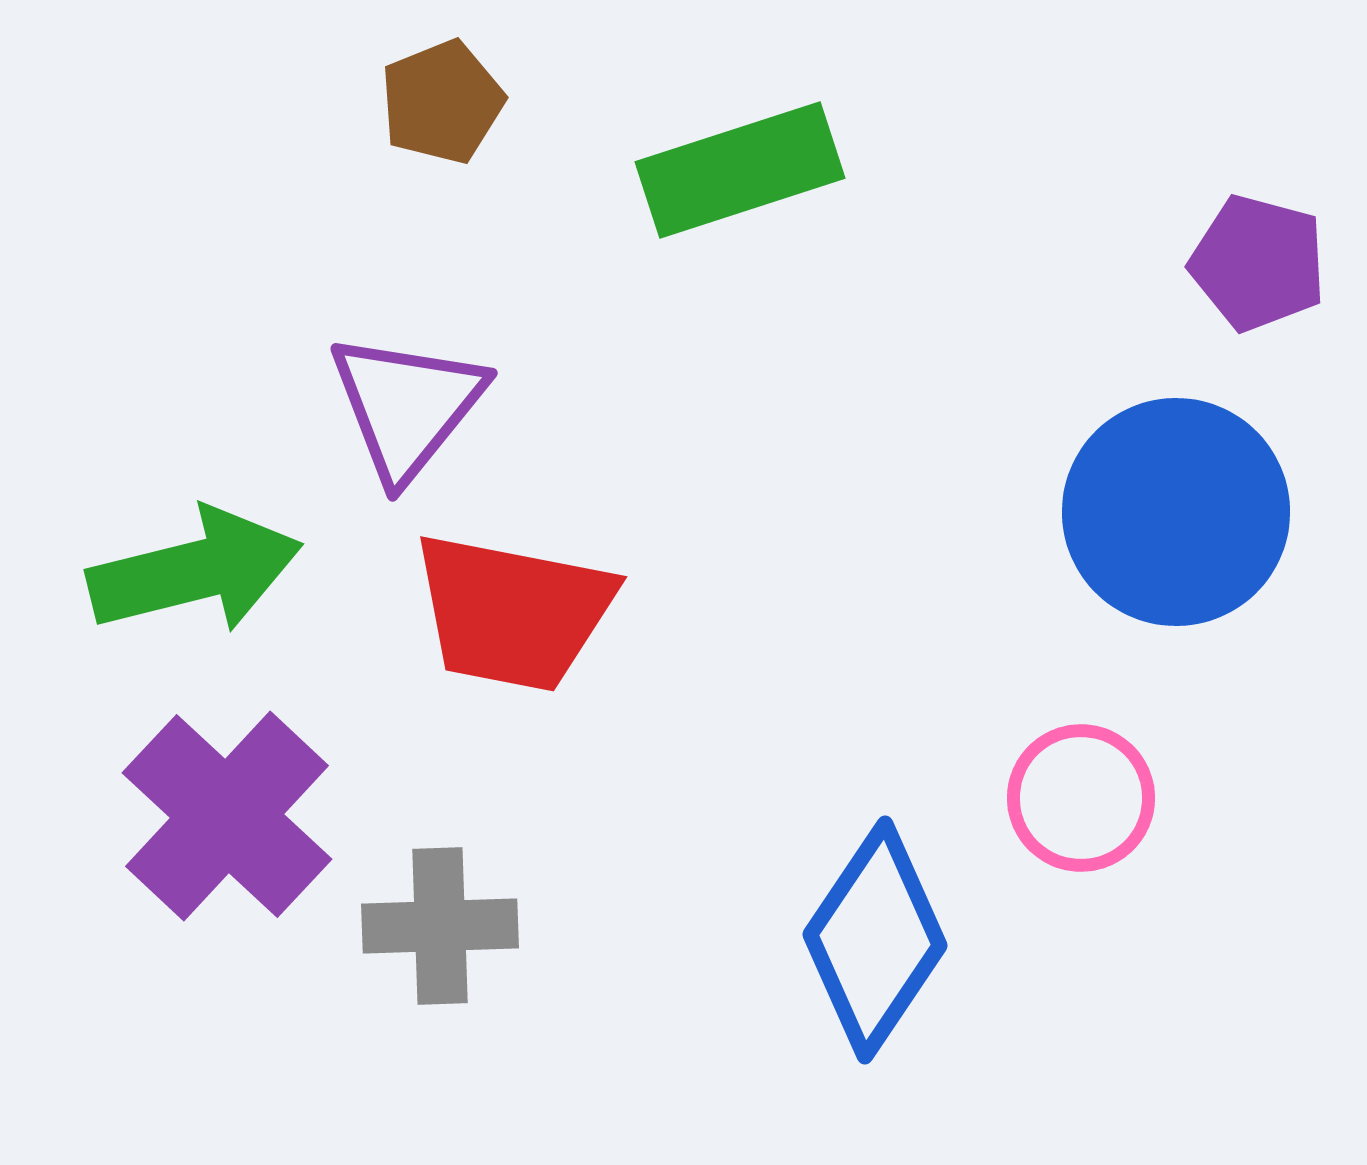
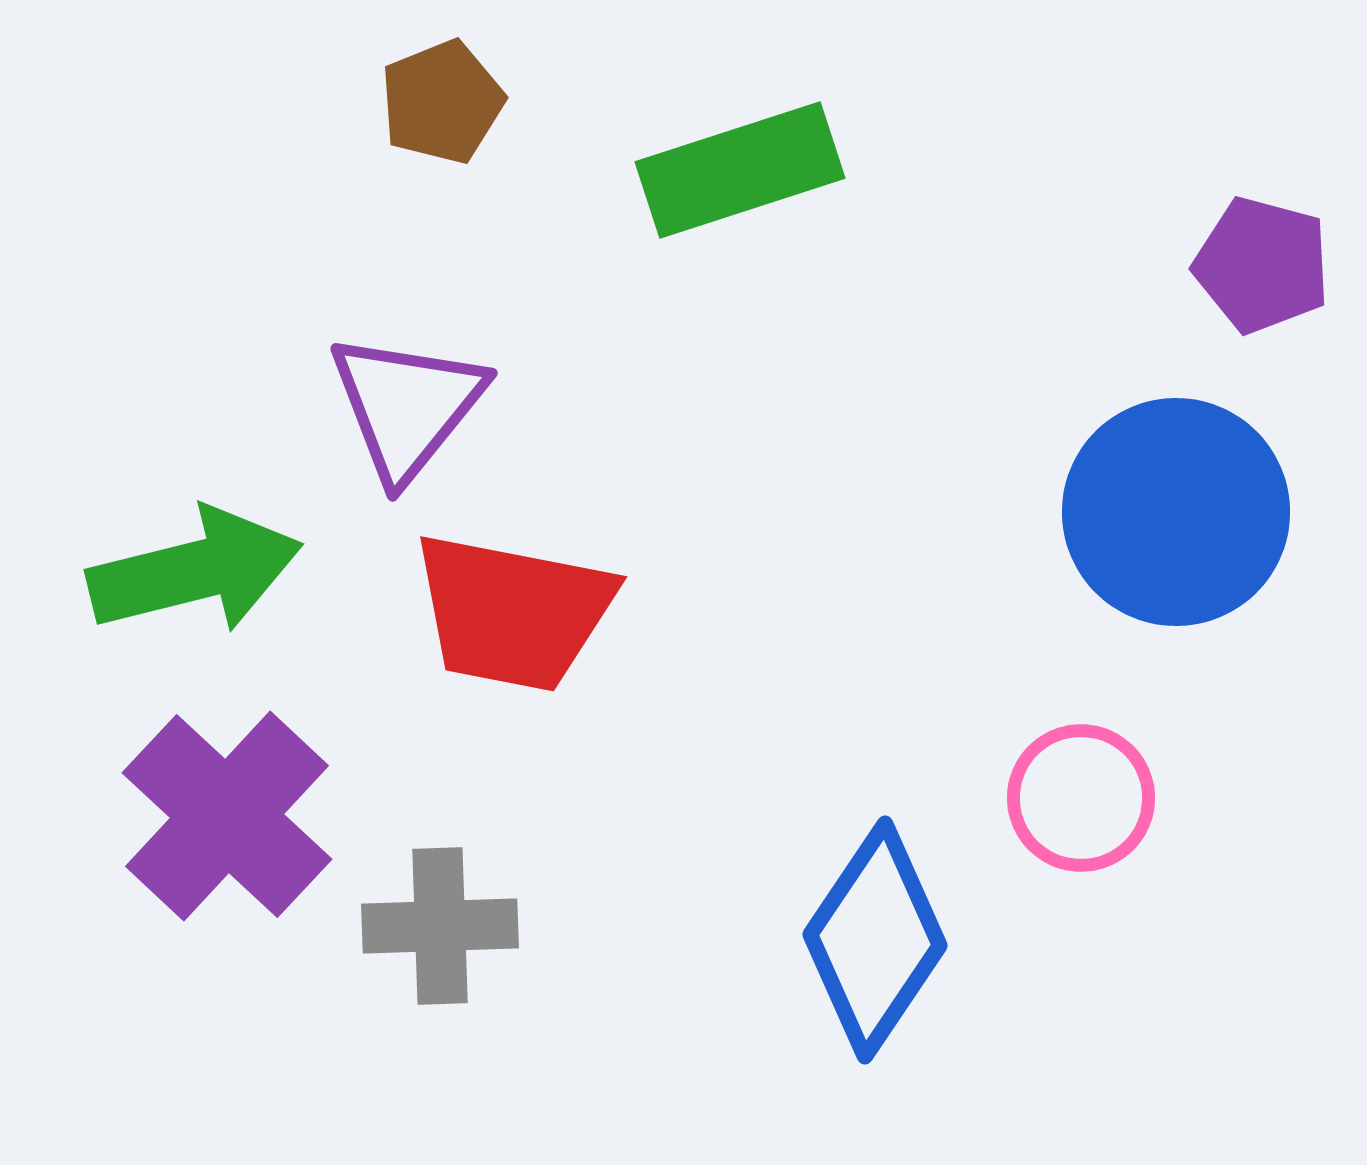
purple pentagon: moved 4 px right, 2 px down
